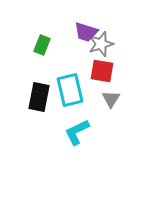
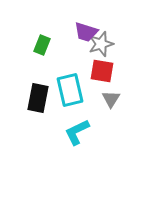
black rectangle: moved 1 px left, 1 px down
